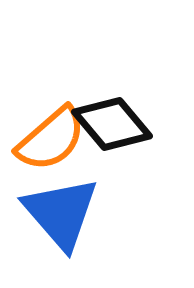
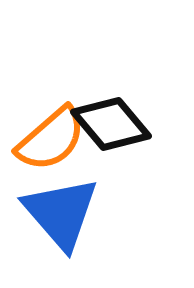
black diamond: moved 1 px left
